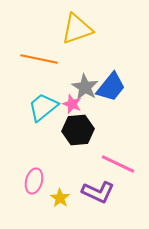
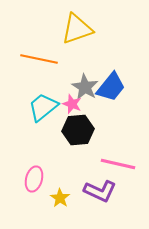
pink line: rotated 12 degrees counterclockwise
pink ellipse: moved 2 px up
purple L-shape: moved 2 px right, 1 px up
